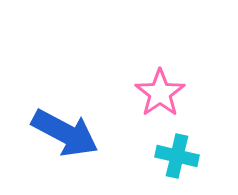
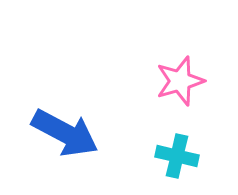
pink star: moved 20 px right, 12 px up; rotated 18 degrees clockwise
